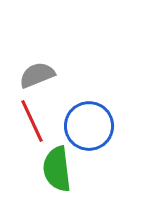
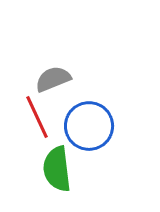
gray semicircle: moved 16 px right, 4 px down
red line: moved 5 px right, 4 px up
